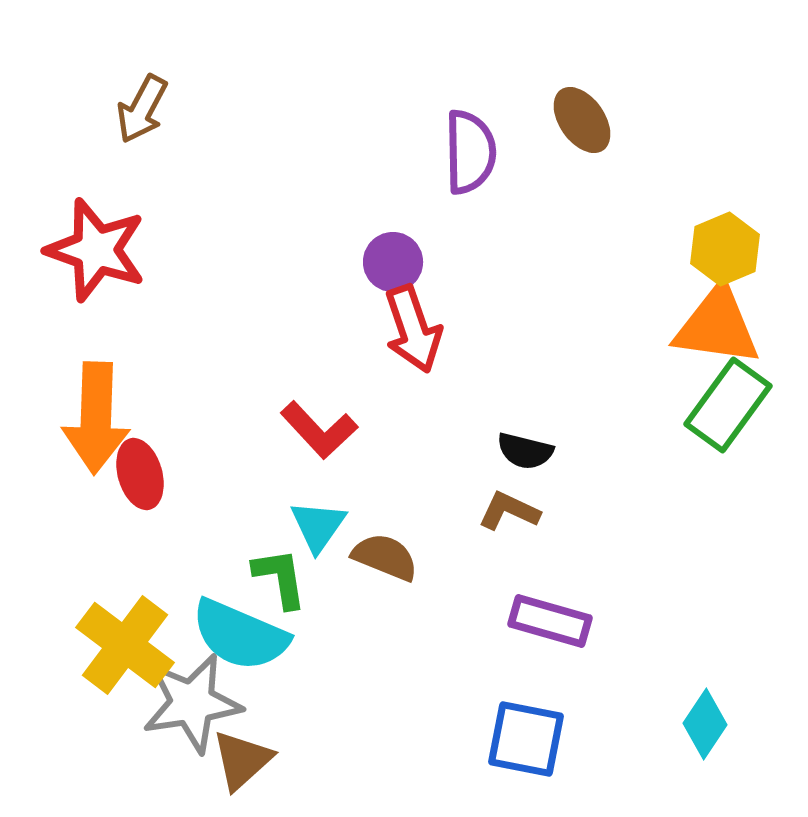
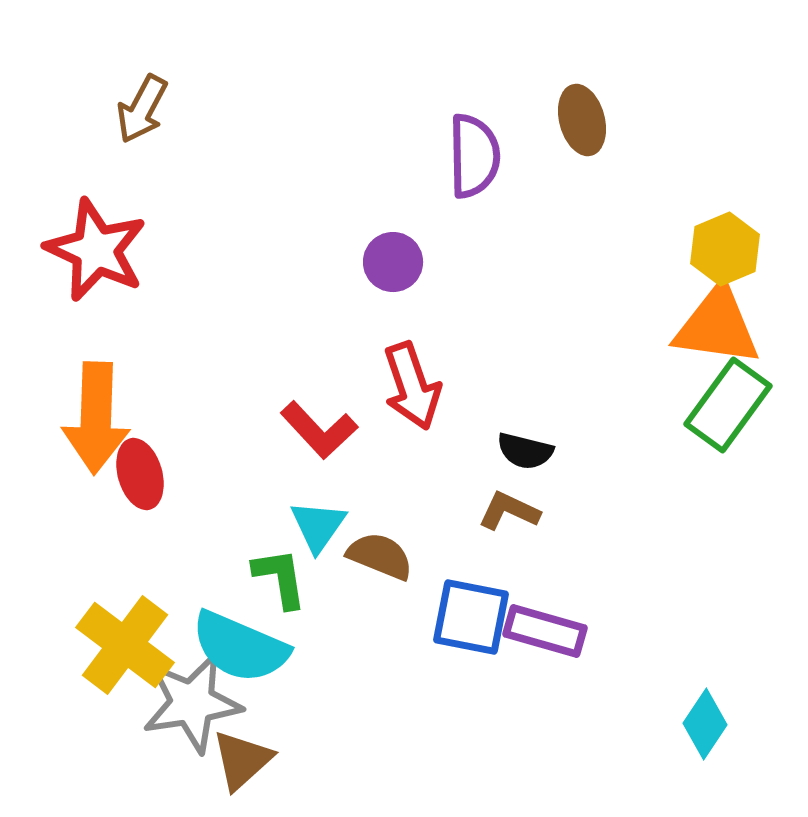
brown ellipse: rotated 20 degrees clockwise
purple semicircle: moved 4 px right, 4 px down
red star: rotated 6 degrees clockwise
red arrow: moved 1 px left, 57 px down
brown semicircle: moved 5 px left, 1 px up
purple rectangle: moved 5 px left, 10 px down
cyan semicircle: moved 12 px down
blue square: moved 55 px left, 122 px up
